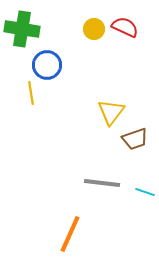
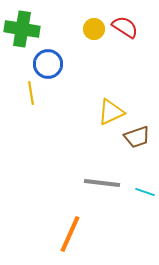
red semicircle: rotated 8 degrees clockwise
blue circle: moved 1 px right, 1 px up
yellow triangle: rotated 28 degrees clockwise
brown trapezoid: moved 2 px right, 2 px up
